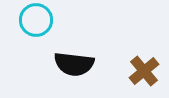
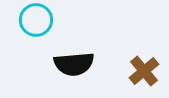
black semicircle: rotated 12 degrees counterclockwise
